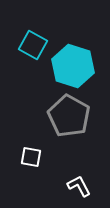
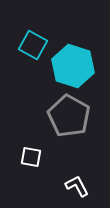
white L-shape: moved 2 px left
